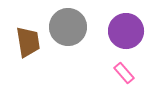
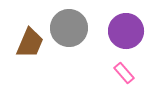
gray circle: moved 1 px right, 1 px down
brown trapezoid: moved 2 px right, 1 px down; rotated 32 degrees clockwise
